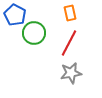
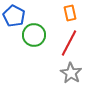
blue pentagon: moved 1 px left, 1 px down
green circle: moved 2 px down
gray star: rotated 30 degrees counterclockwise
